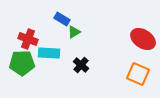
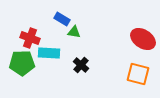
green triangle: rotated 40 degrees clockwise
red cross: moved 2 px right, 1 px up
orange square: rotated 10 degrees counterclockwise
